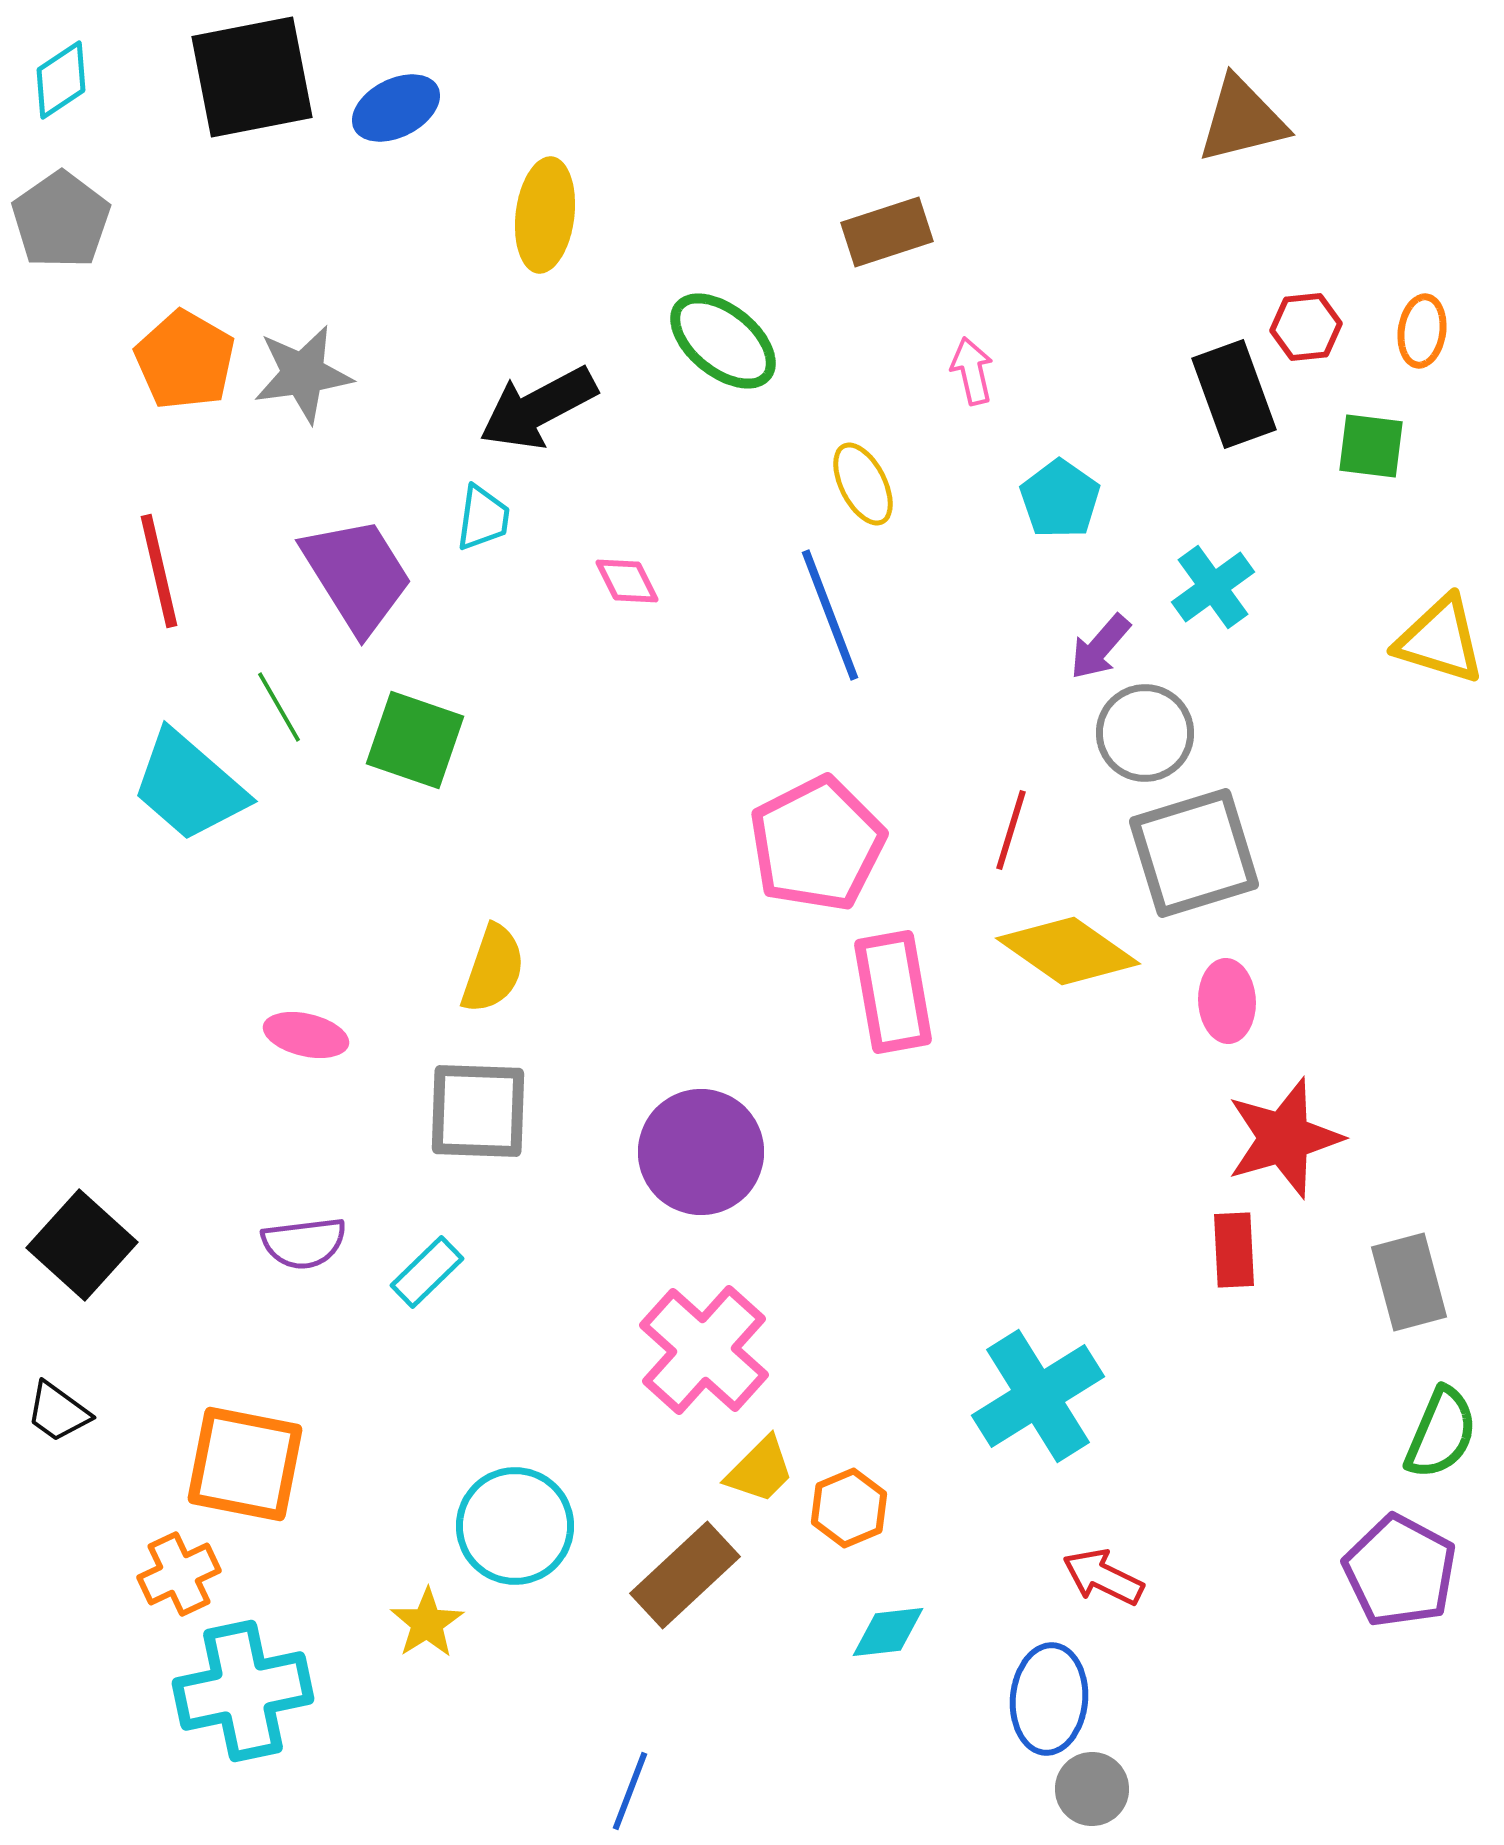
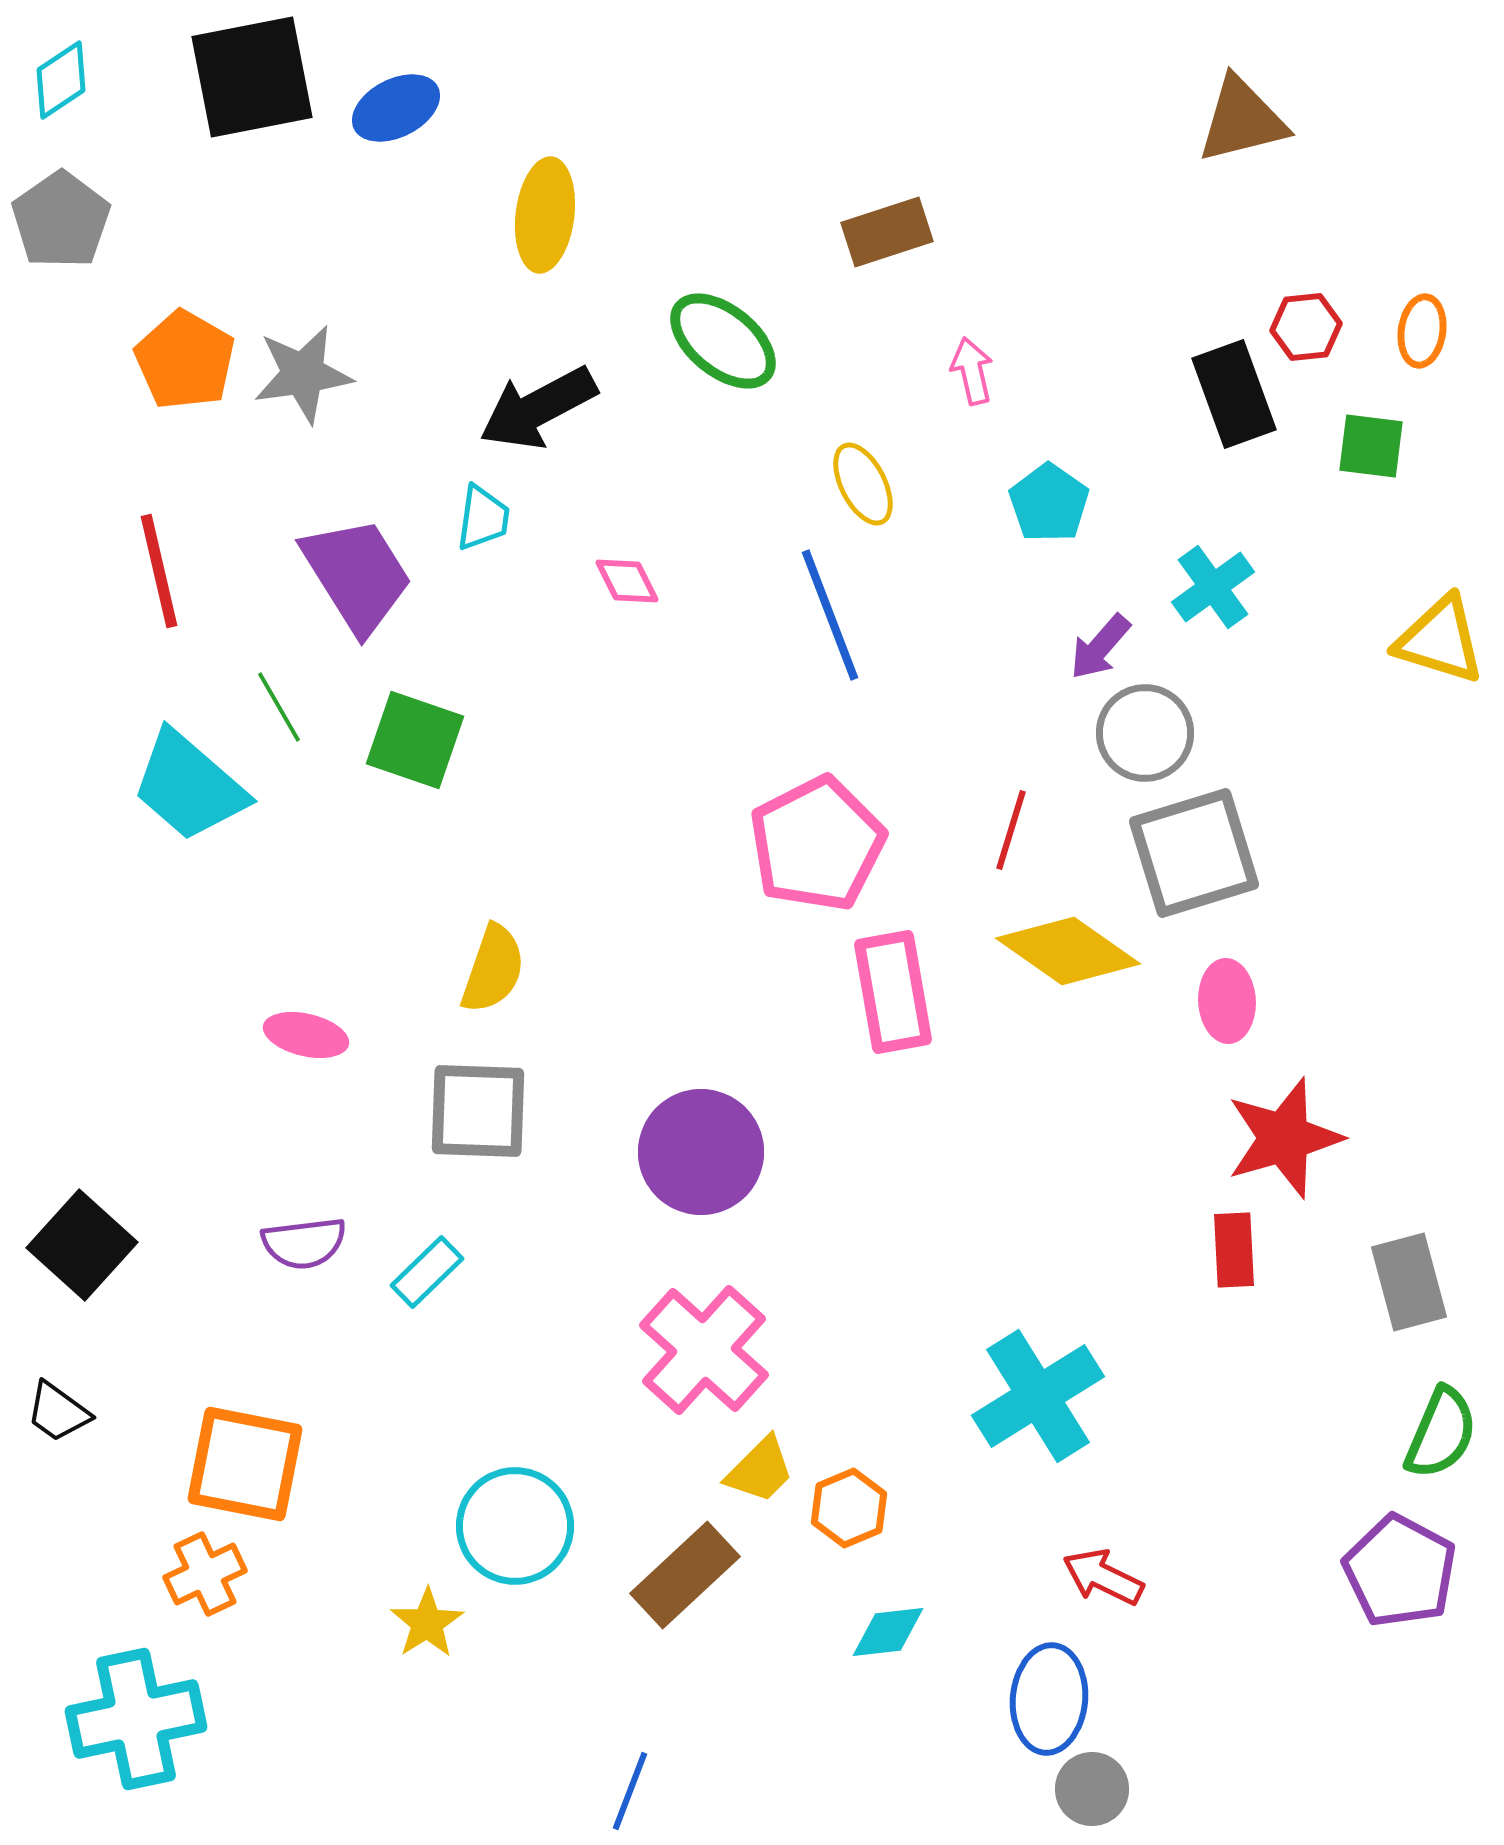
cyan pentagon at (1060, 499): moved 11 px left, 4 px down
orange cross at (179, 1574): moved 26 px right
cyan cross at (243, 1691): moved 107 px left, 28 px down
